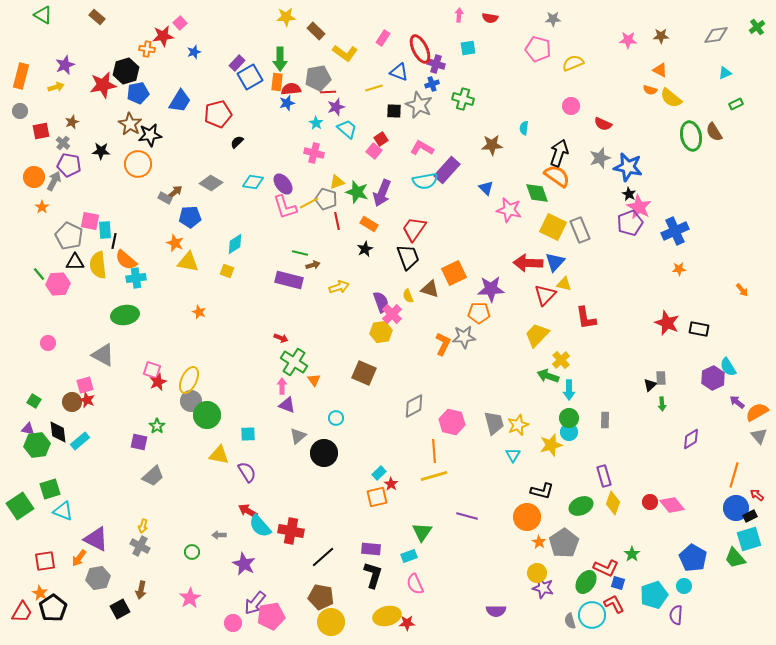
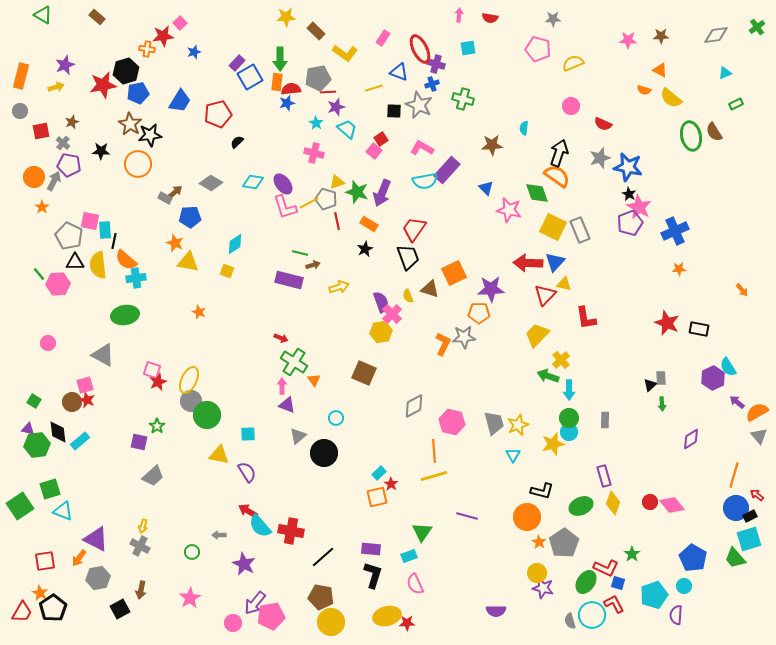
orange semicircle at (650, 90): moved 6 px left
yellow star at (551, 445): moved 2 px right, 1 px up
